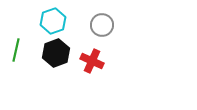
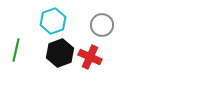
black hexagon: moved 4 px right
red cross: moved 2 px left, 4 px up
